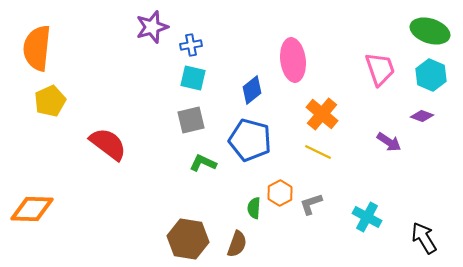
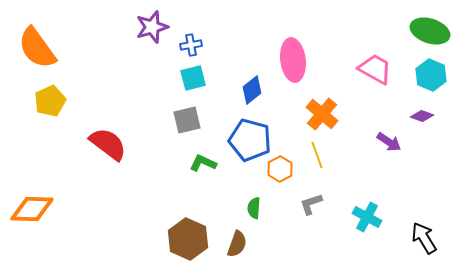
orange semicircle: rotated 42 degrees counterclockwise
pink trapezoid: moved 5 px left; rotated 42 degrees counterclockwise
cyan square: rotated 28 degrees counterclockwise
gray square: moved 4 px left
yellow line: moved 1 px left, 3 px down; rotated 44 degrees clockwise
orange hexagon: moved 24 px up
brown hexagon: rotated 15 degrees clockwise
